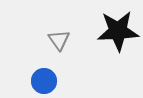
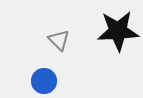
gray triangle: rotated 10 degrees counterclockwise
